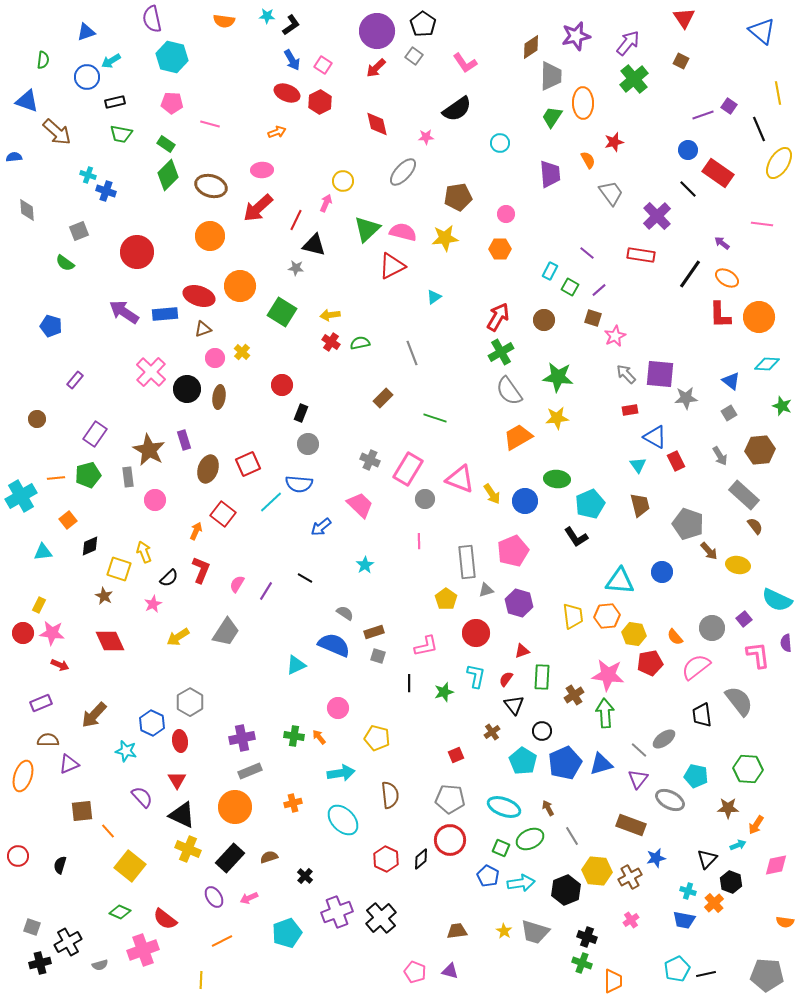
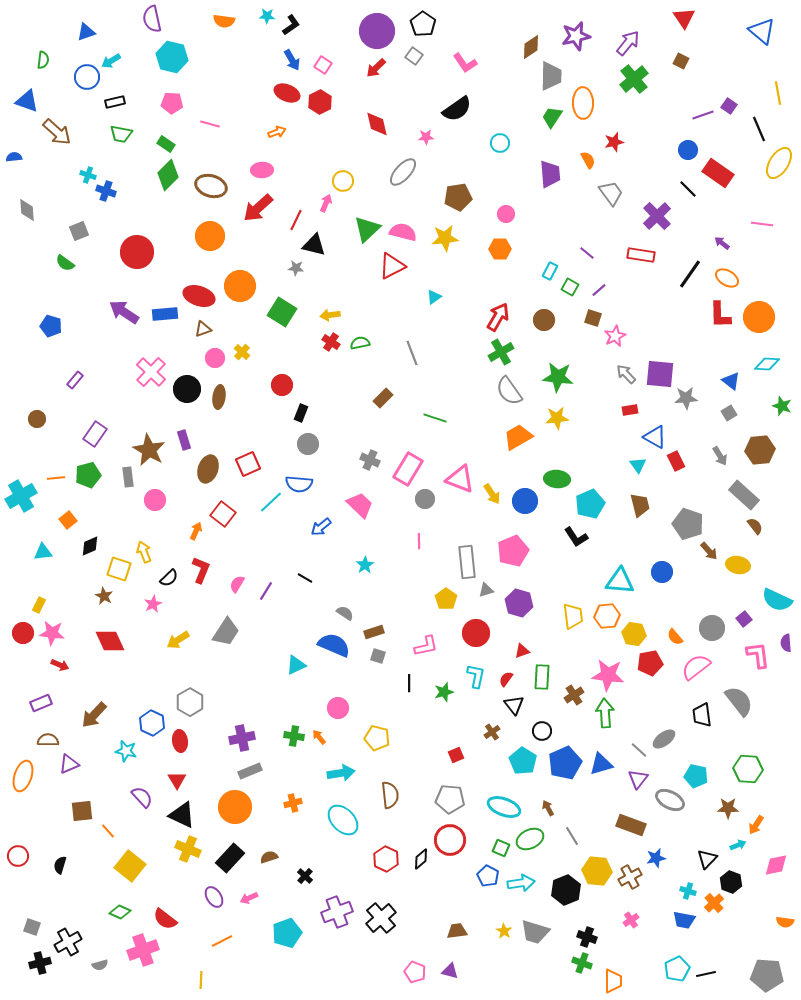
yellow arrow at (178, 637): moved 3 px down
